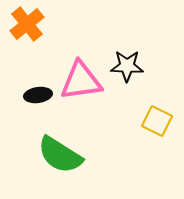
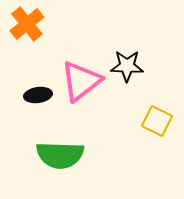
pink triangle: rotated 30 degrees counterclockwise
green semicircle: rotated 30 degrees counterclockwise
